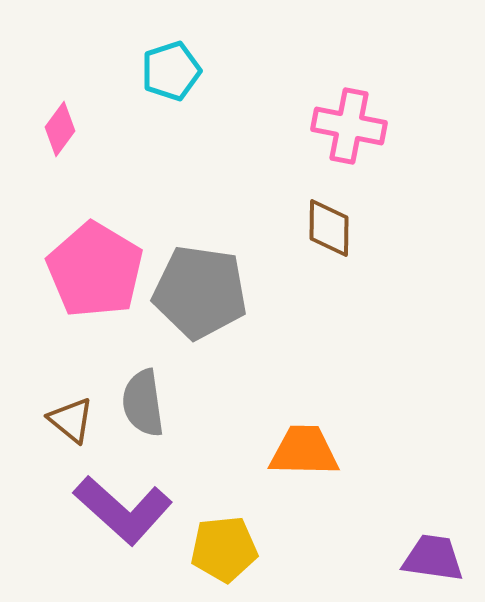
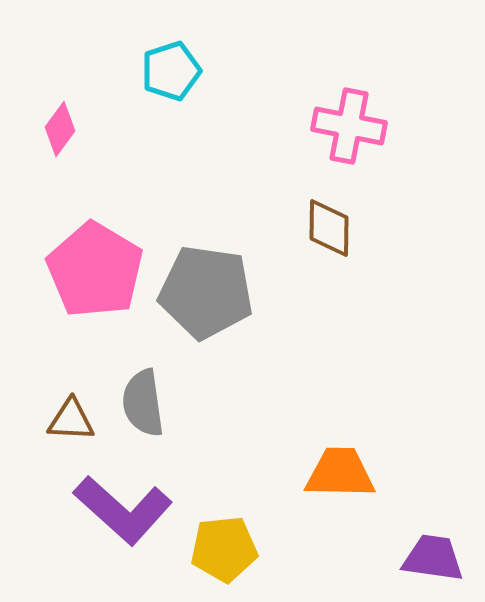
gray pentagon: moved 6 px right
brown triangle: rotated 36 degrees counterclockwise
orange trapezoid: moved 36 px right, 22 px down
